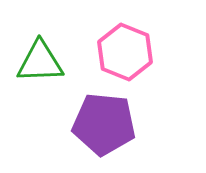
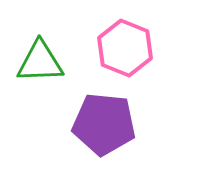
pink hexagon: moved 4 px up
